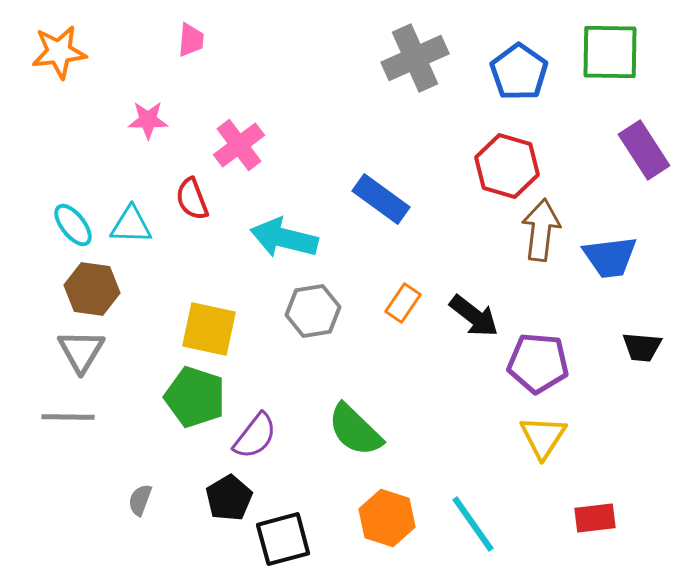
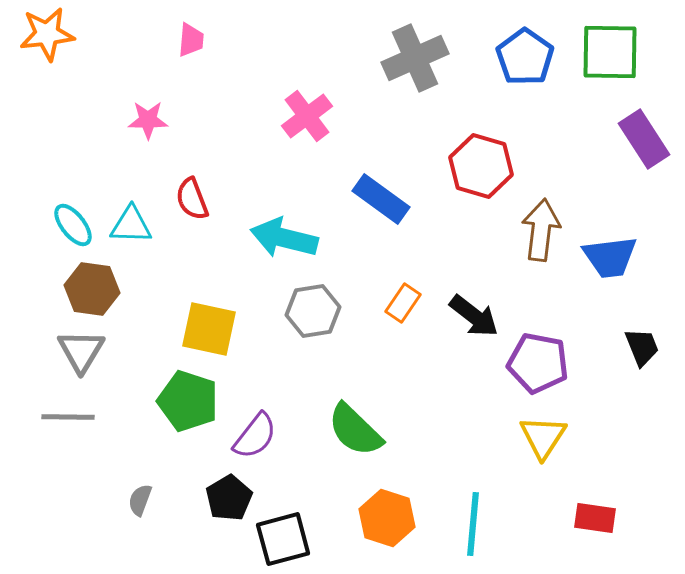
orange star: moved 12 px left, 18 px up
blue pentagon: moved 6 px right, 15 px up
pink cross: moved 68 px right, 29 px up
purple rectangle: moved 11 px up
red hexagon: moved 26 px left
black trapezoid: rotated 117 degrees counterclockwise
purple pentagon: rotated 6 degrees clockwise
green pentagon: moved 7 px left, 4 px down
red rectangle: rotated 15 degrees clockwise
cyan line: rotated 40 degrees clockwise
